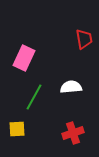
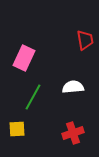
red trapezoid: moved 1 px right, 1 px down
white semicircle: moved 2 px right
green line: moved 1 px left
